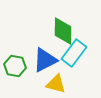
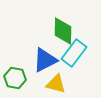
green hexagon: moved 12 px down
